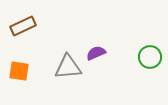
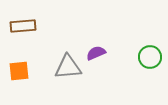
brown rectangle: rotated 20 degrees clockwise
orange square: rotated 15 degrees counterclockwise
